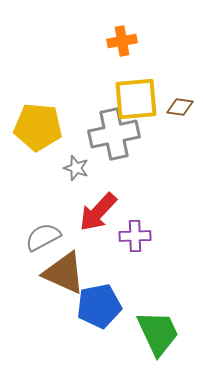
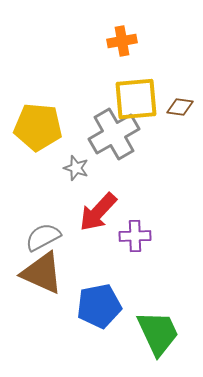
gray cross: rotated 18 degrees counterclockwise
brown triangle: moved 22 px left
